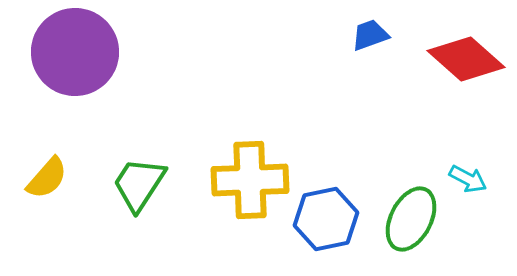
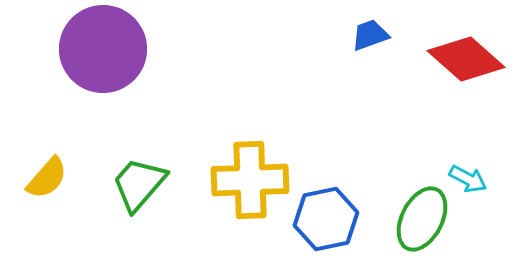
purple circle: moved 28 px right, 3 px up
green trapezoid: rotated 8 degrees clockwise
green ellipse: moved 11 px right
